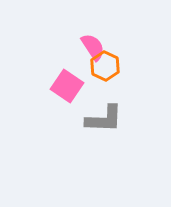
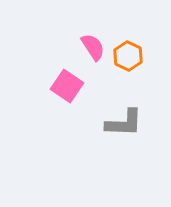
orange hexagon: moved 23 px right, 10 px up
gray L-shape: moved 20 px right, 4 px down
